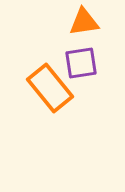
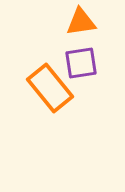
orange triangle: moved 3 px left
